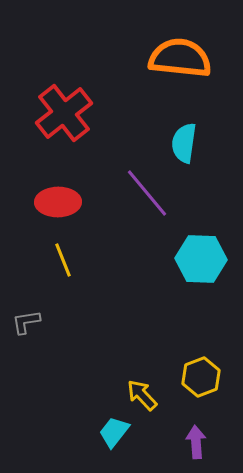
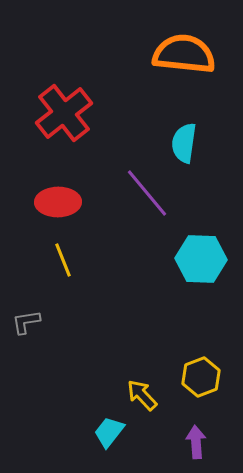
orange semicircle: moved 4 px right, 4 px up
cyan trapezoid: moved 5 px left
